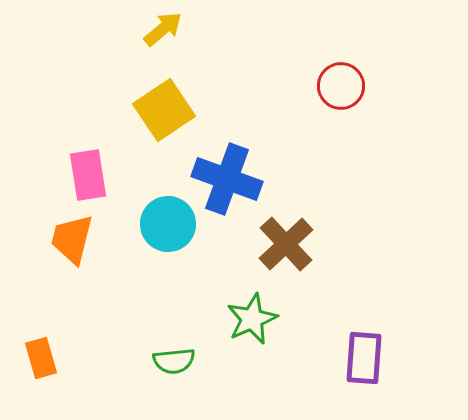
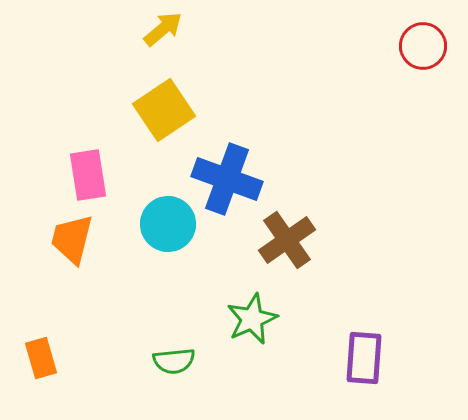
red circle: moved 82 px right, 40 px up
brown cross: moved 1 px right, 4 px up; rotated 8 degrees clockwise
